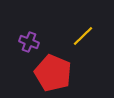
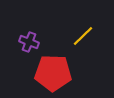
red pentagon: rotated 21 degrees counterclockwise
